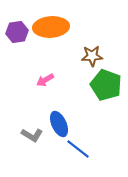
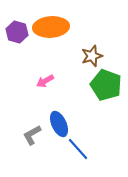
purple hexagon: rotated 25 degrees clockwise
brown star: rotated 15 degrees counterclockwise
pink arrow: moved 1 px down
gray L-shape: rotated 120 degrees clockwise
blue line: rotated 10 degrees clockwise
